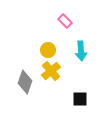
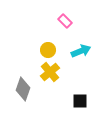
cyan arrow: rotated 108 degrees counterclockwise
yellow cross: moved 1 px left, 1 px down
gray diamond: moved 2 px left, 7 px down
black square: moved 2 px down
